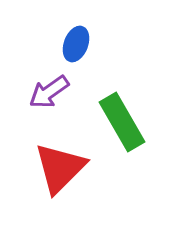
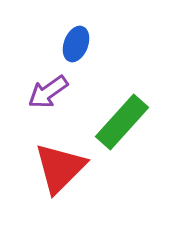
purple arrow: moved 1 px left
green rectangle: rotated 72 degrees clockwise
